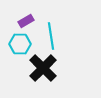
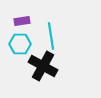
purple rectangle: moved 4 px left; rotated 21 degrees clockwise
black cross: moved 2 px up; rotated 16 degrees counterclockwise
